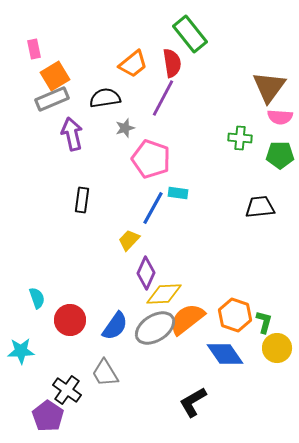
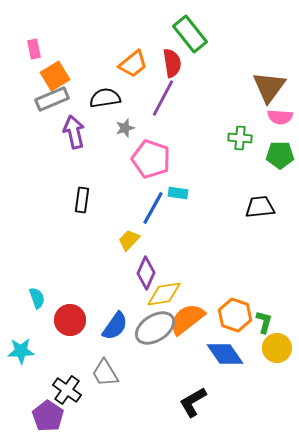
purple arrow: moved 2 px right, 2 px up
yellow diamond: rotated 6 degrees counterclockwise
